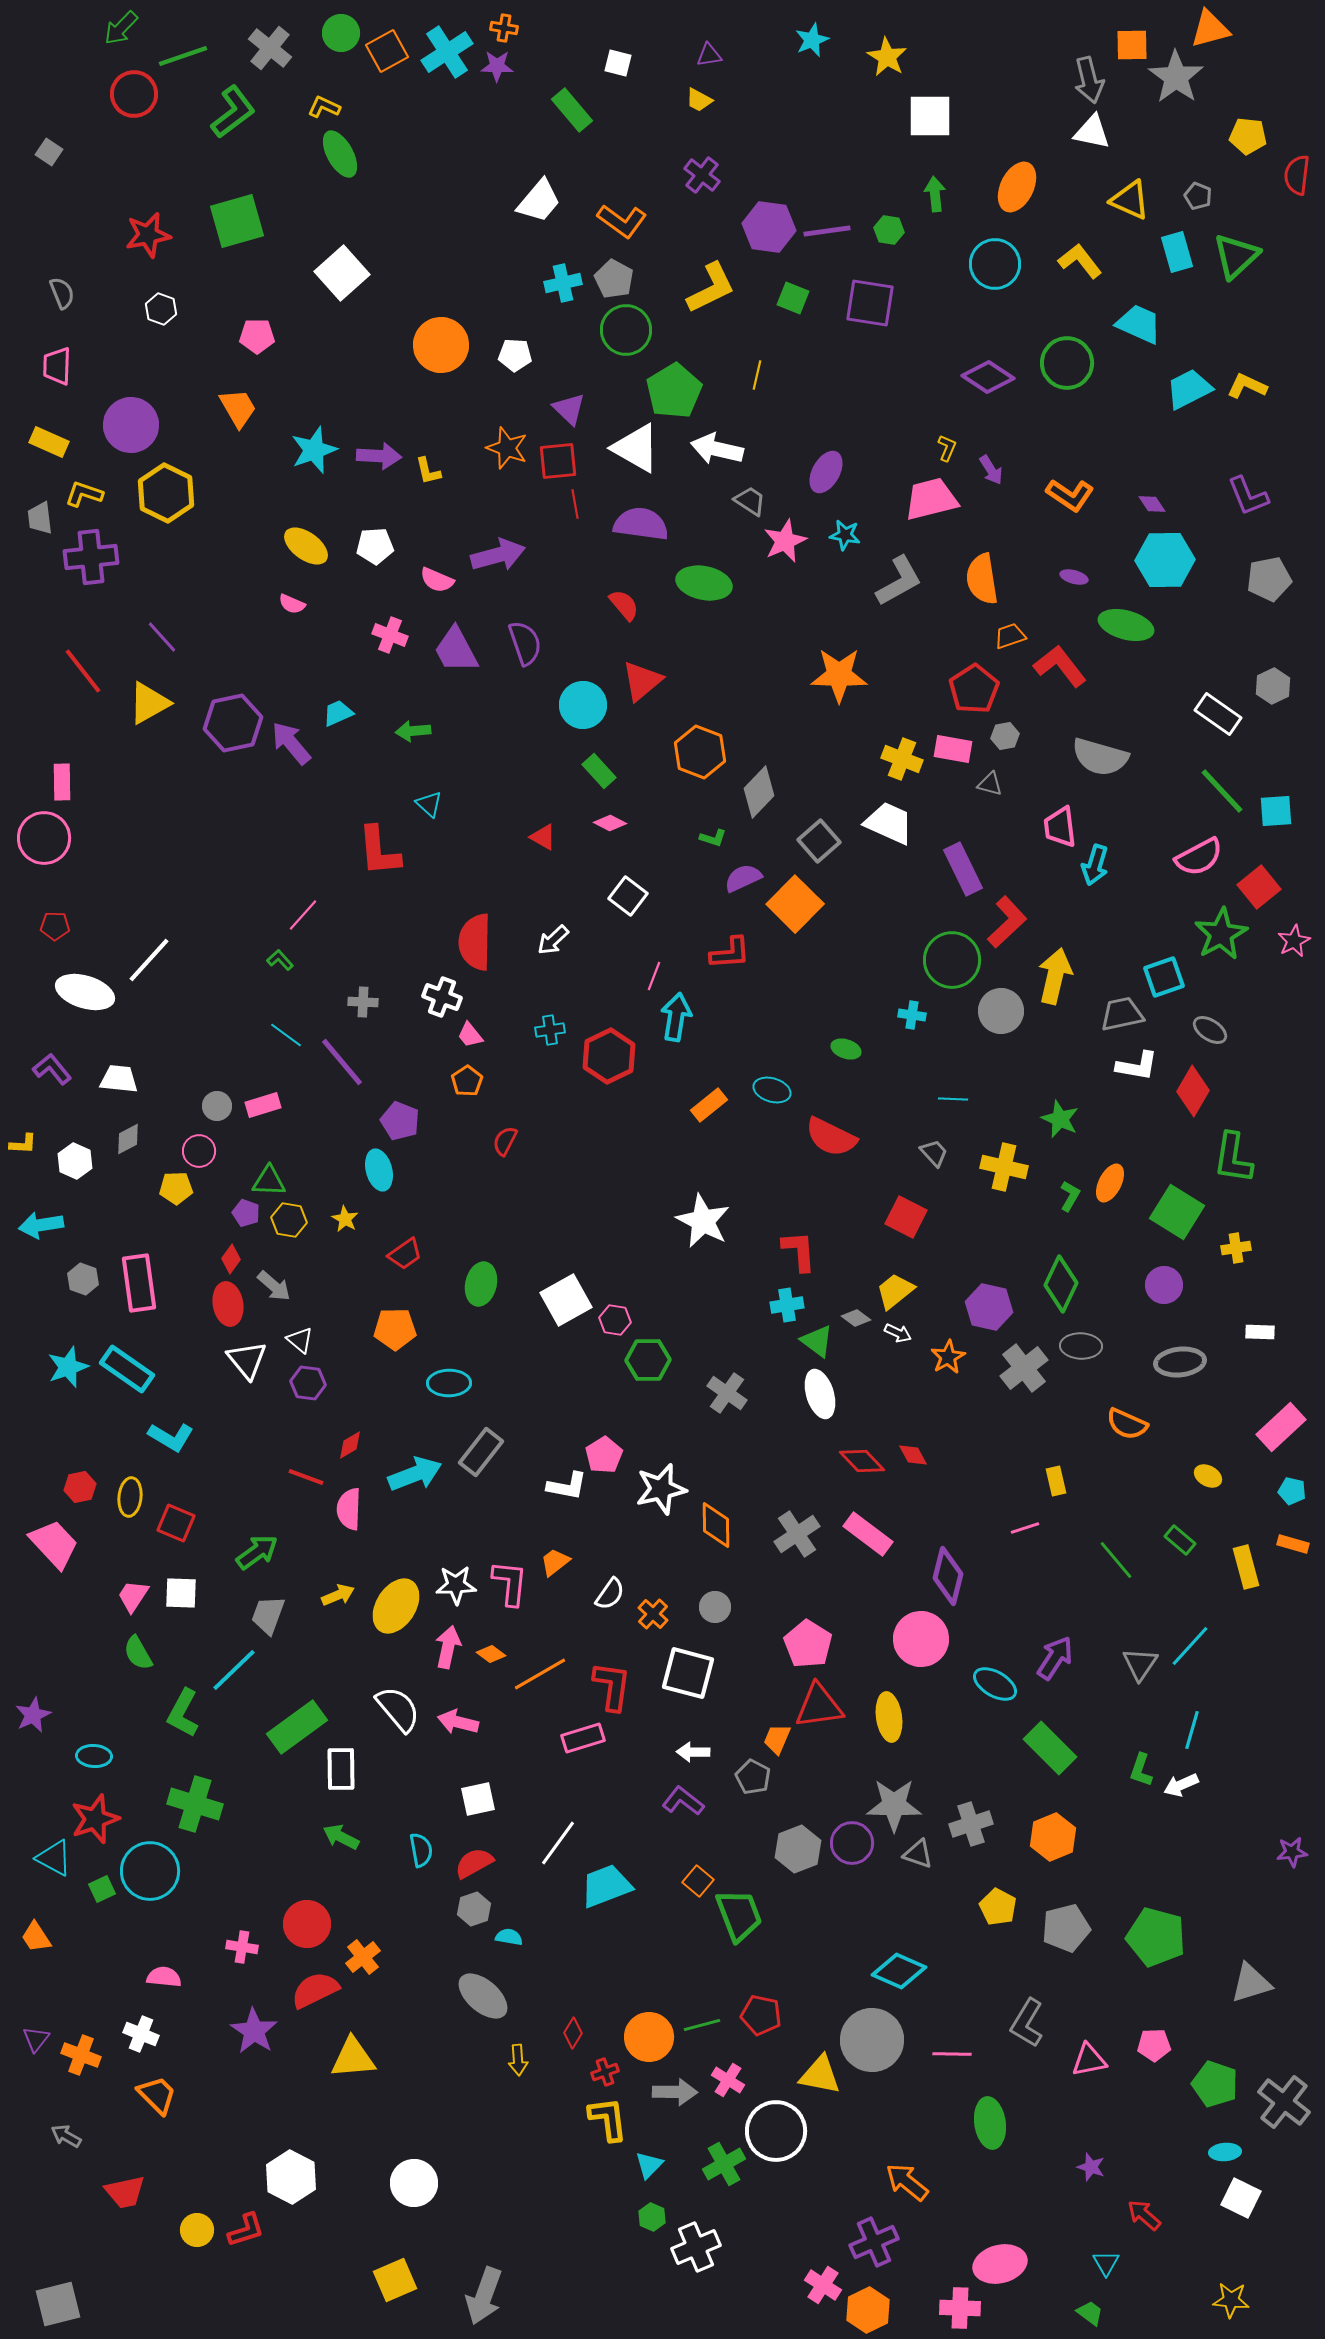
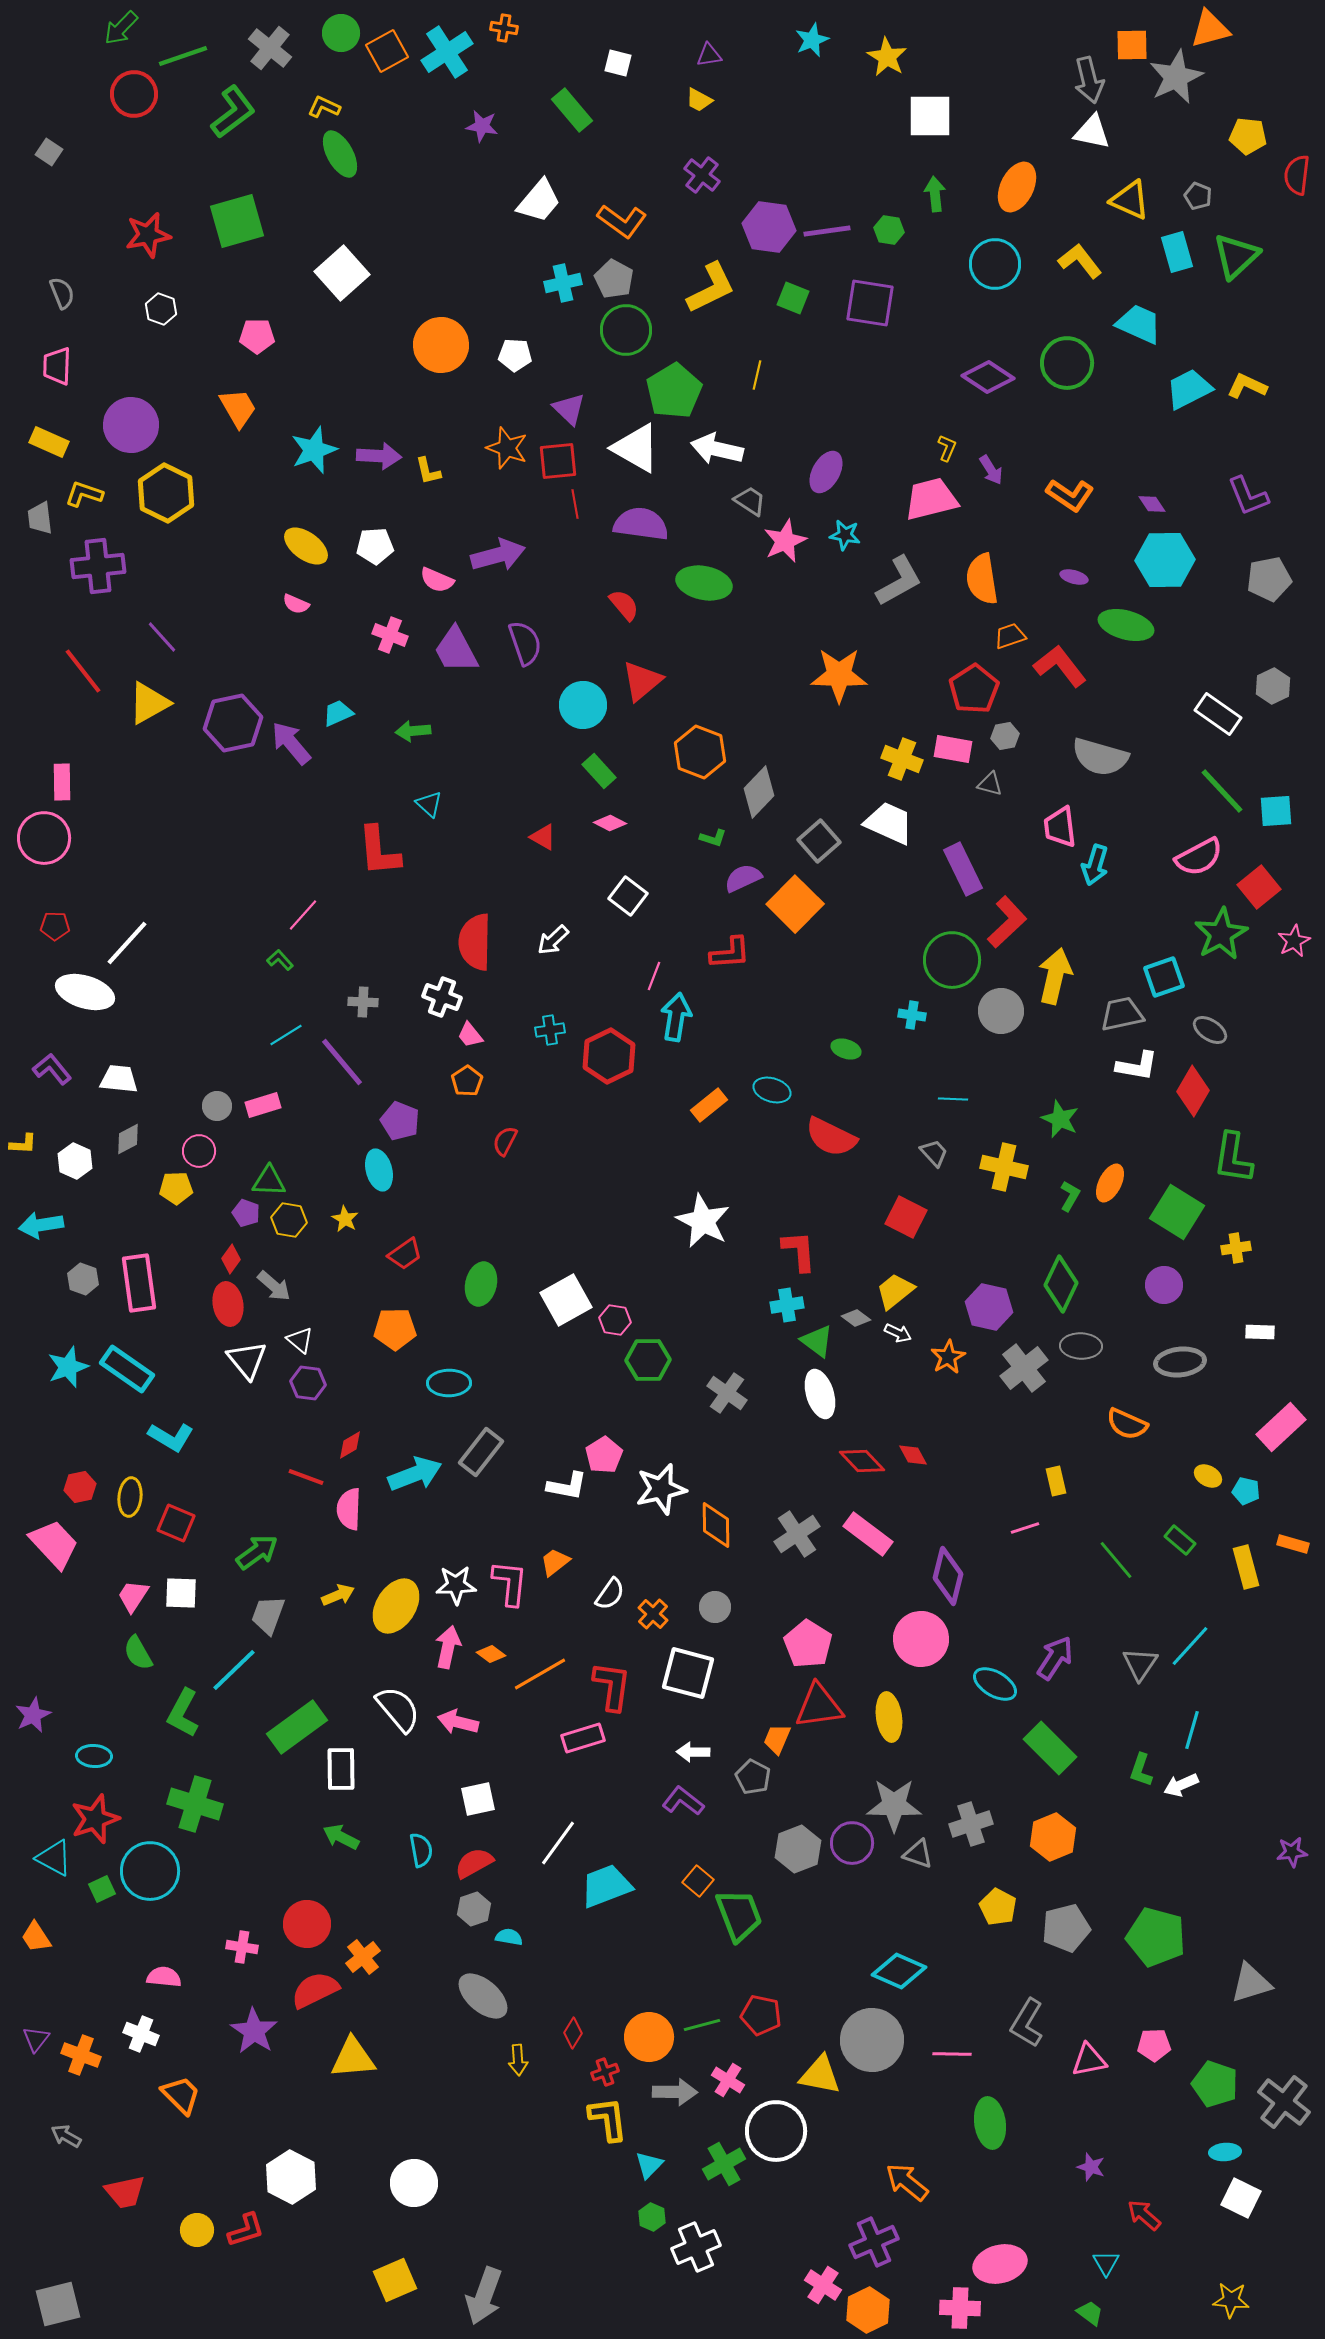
purple star at (497, 66): moved 15 px left, 60 px down; rotated 8 degrees clockwise
gray star at (1176, 77): rotated 12 degrees clockwise
purple cross at (91, 557): moved 7 px right, 9 px down
pink semicircle at (292, 604): moved 4 px right
white line at (149, 960): moved 22 px left, 17 px up
cyan line at (286, 1035): rotated 68 degrees counterclockwise
cyan pentagon at (1292, 1491): moved 46 px left
orange trapezoid at (157, 2095): moved 24 px right
